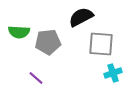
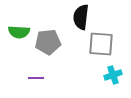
black semicircle: rotated 55 degrees counterclockwise
cyan cross: moved 2 px down
purple line: rotated 42 degrees counterclockwise
